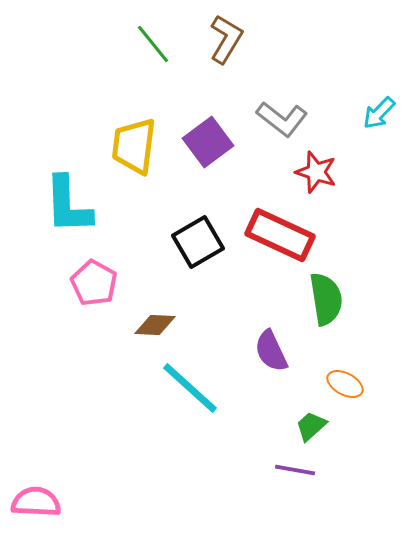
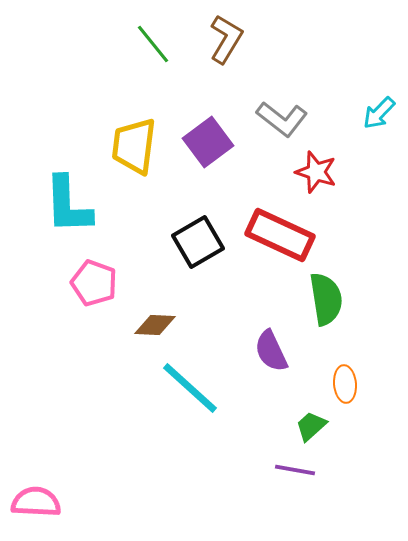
pink pentagon: rotated 9 degrees counterclockwise
orange ellipse: rotated 57 degrees clockwise
